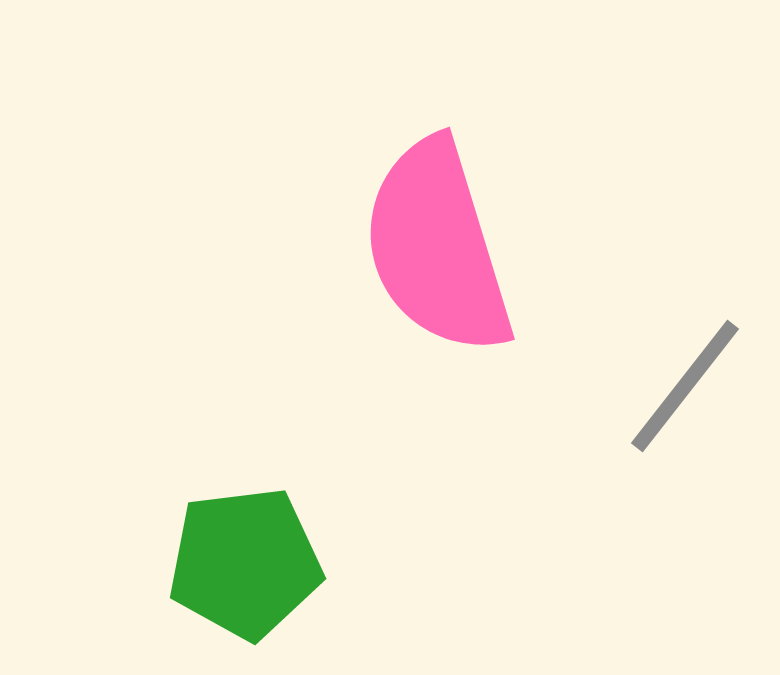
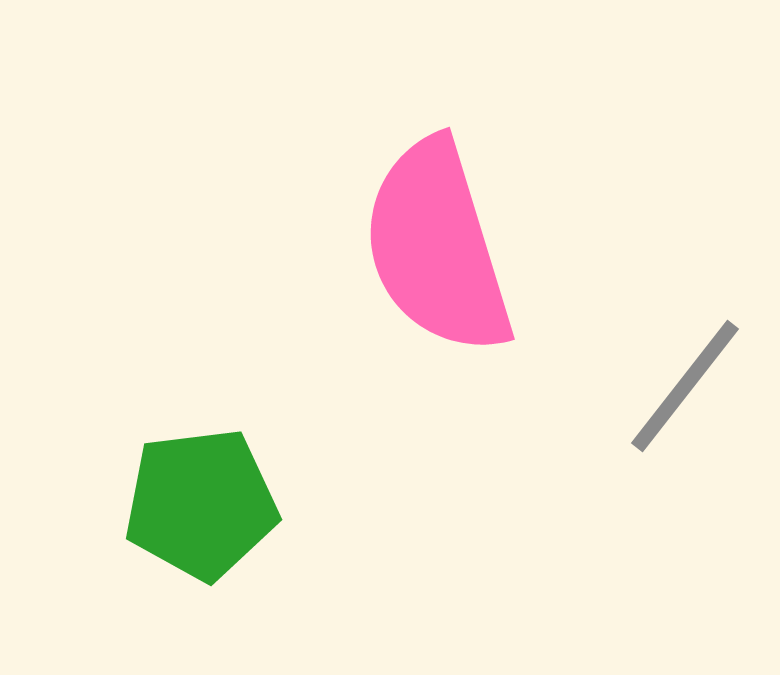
green pentagon: moved 44 px left, 59 px up
